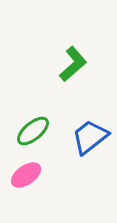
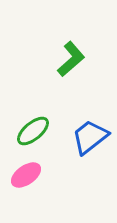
green L-shape: moved 2 px left, 5 px up
